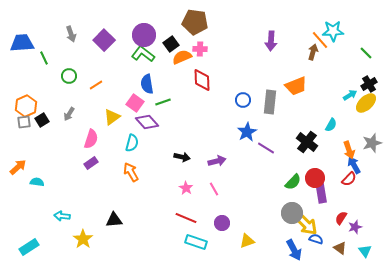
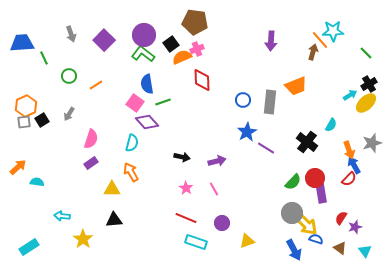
pink cross at (200, 49): moved 3 px left; rotated 24 degrees counterclockwise
yellow triangle at (112, 117): moved 72 px down; rotated 36 degrees clockwise
